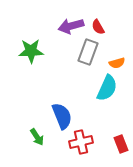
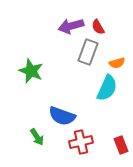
green star: moved 20 px down; rotated 25 degrees clockwise
blue semicircle: rotated 132 degrees clockwise
red rectangle: moved 1 px down
